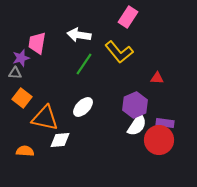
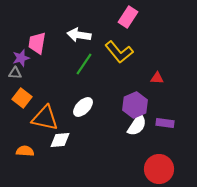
red circle: moved 29 px down
